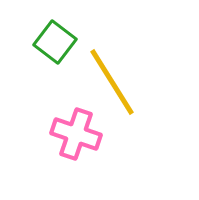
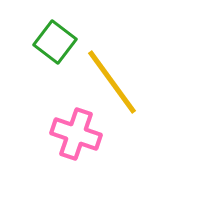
yellow line: rotated 4 degrees counterclockwise
